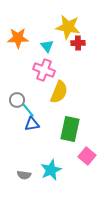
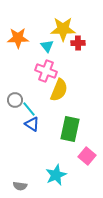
yellow star: moved 5 px left, 2 px down; rotated 10 degrees counterclockwise
pink cross: moved 2 px right, 1 px down
yellow semicircle: moved 2 px up
gray circle: moved 2 px left
cyan line: moved 1 px right, 1 px up
blue triangle: rotated 42 degrees clockwise
cyan star: moved 5 px right, 5 px down
gray semicircle: moved 4 px left, 11 px down
